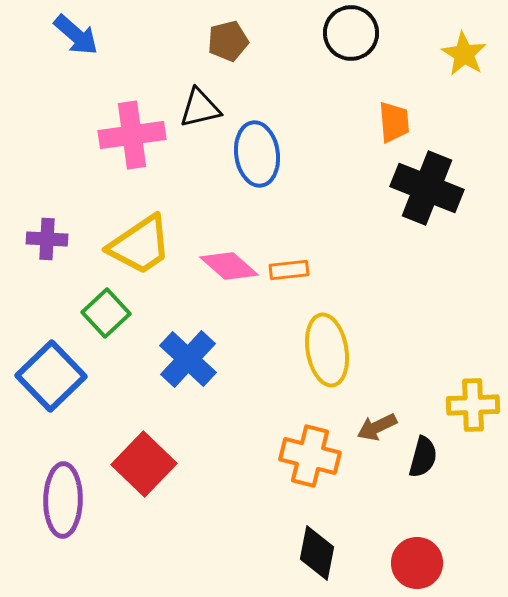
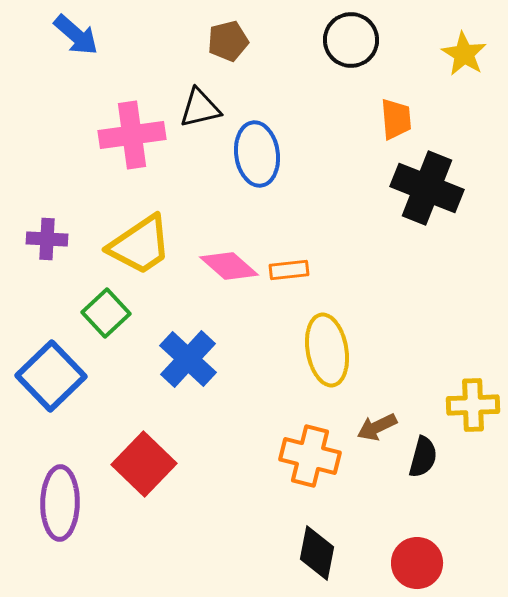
black circle: moved 7 px down
orange trapezoid: moved 2 px right, 3 px up
purple ellipse: moved 3 px left, 3 px down
